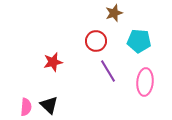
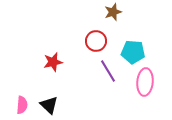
brown star: moved 1 px left, 1 px up
cyan pentagon: moved 6 px left, 11 px down
pink semicircle: moved 4 px left, 2 px up
